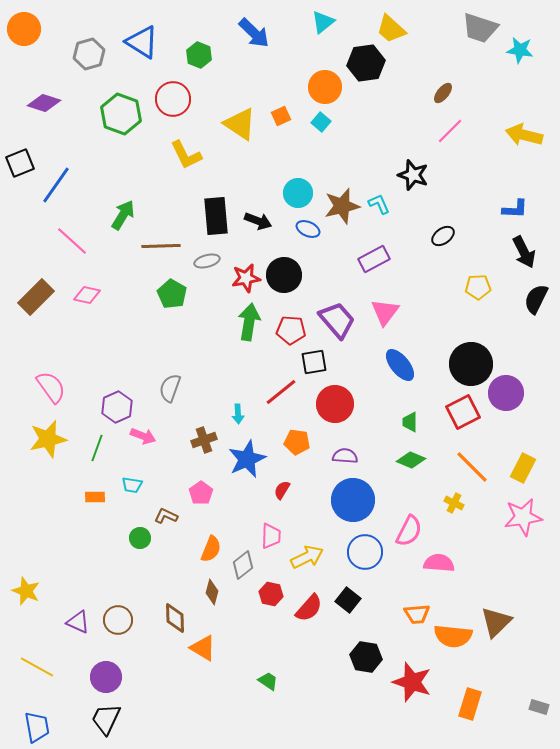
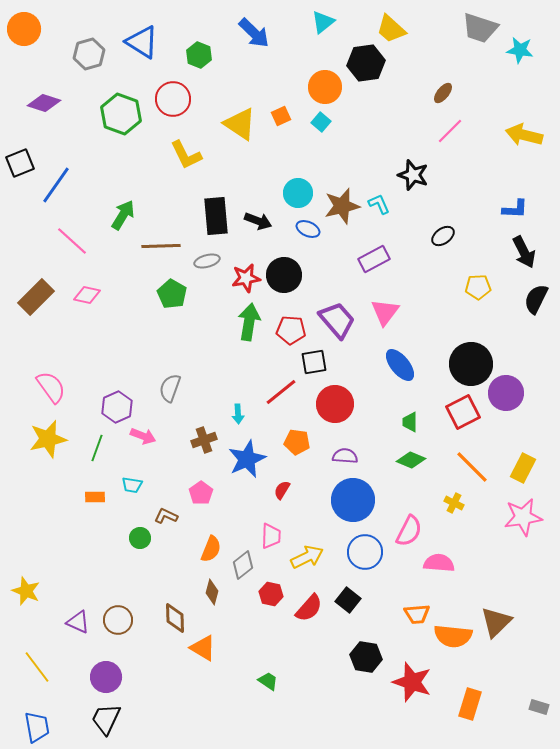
yellow line at (37, 667): rotated 24 degrees clockwise
